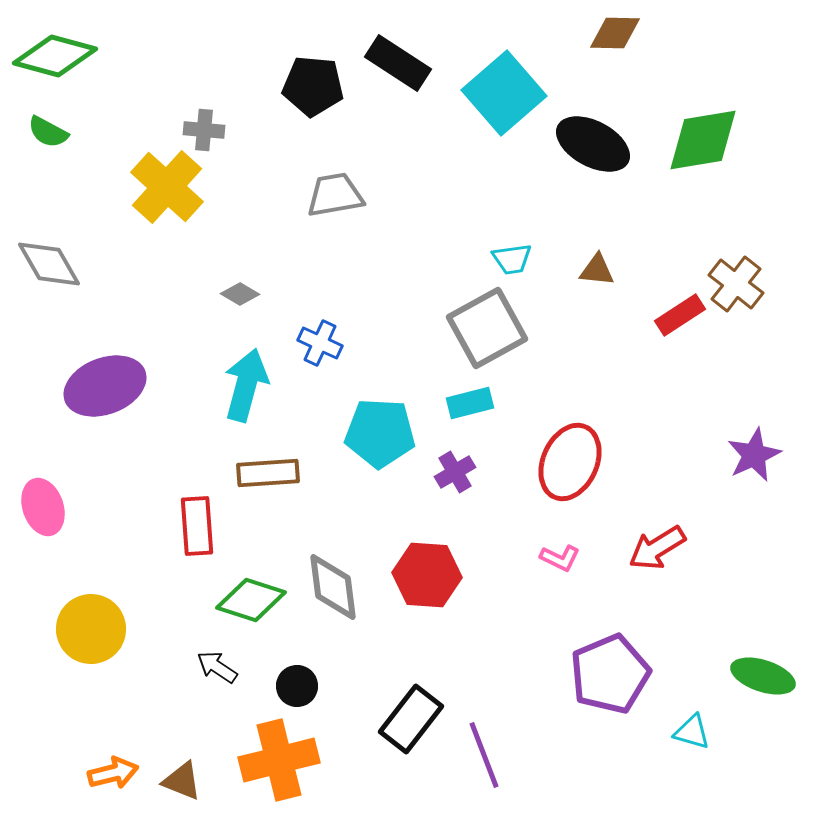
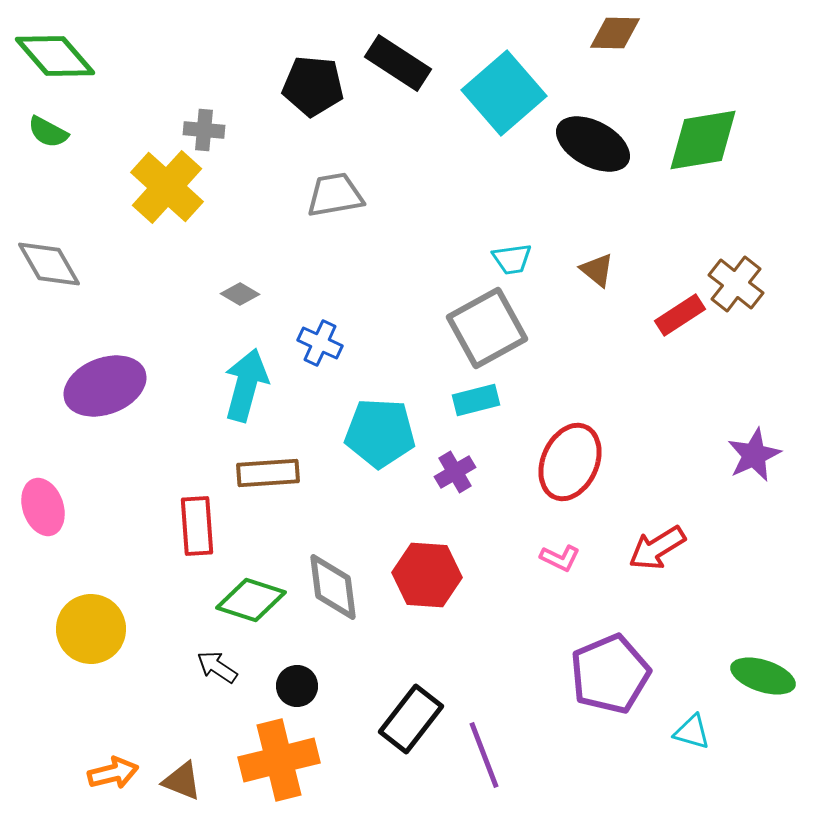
green diamond at (55, 56): rotated 34 degrees clockwise
brown triangle at (597, 270): rotated 33 degrees clockwise
cyan rectangle at (470, 403): moved 6 px right, 3 px up
